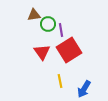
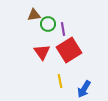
purple line: moved 2 px right, 1 px up
